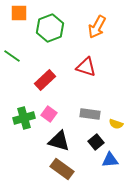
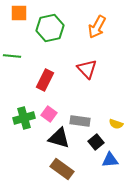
green hexagon: rotated 8 degrees clockwise
green line: rotated 30 degrees counterclockwise
red triangle: moved 1 px right, 2 px down; rotated 30 degrees clockwise
red rectangle: rotated 20 degrees counterclockwise
gray rectangle: moved 10 px left, 7 px down
black triangle: moved 3 px up
